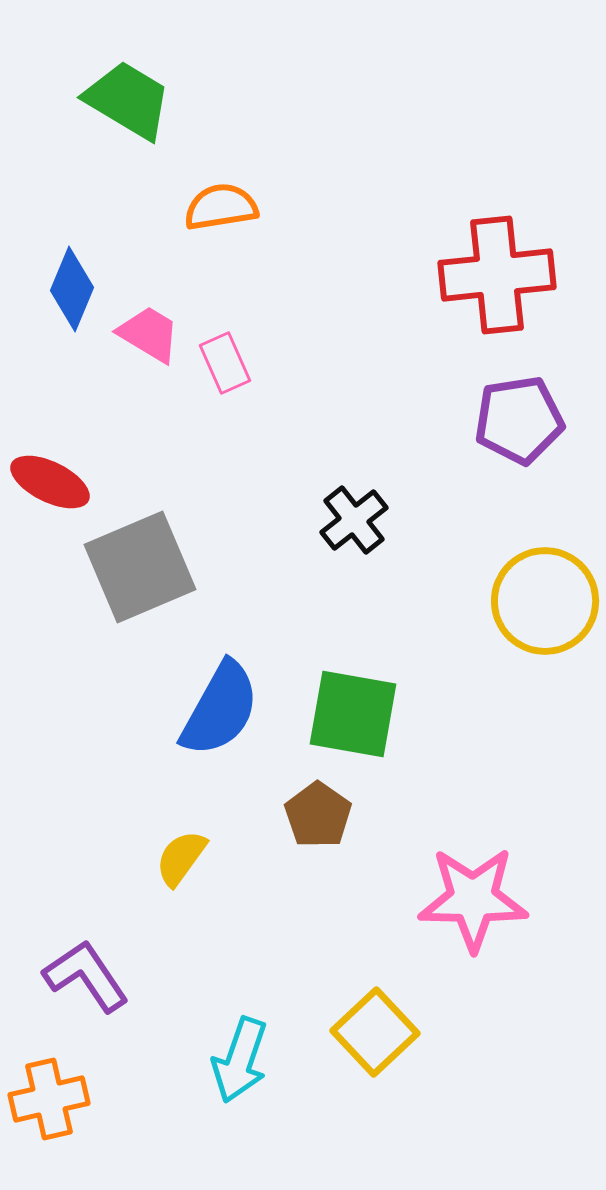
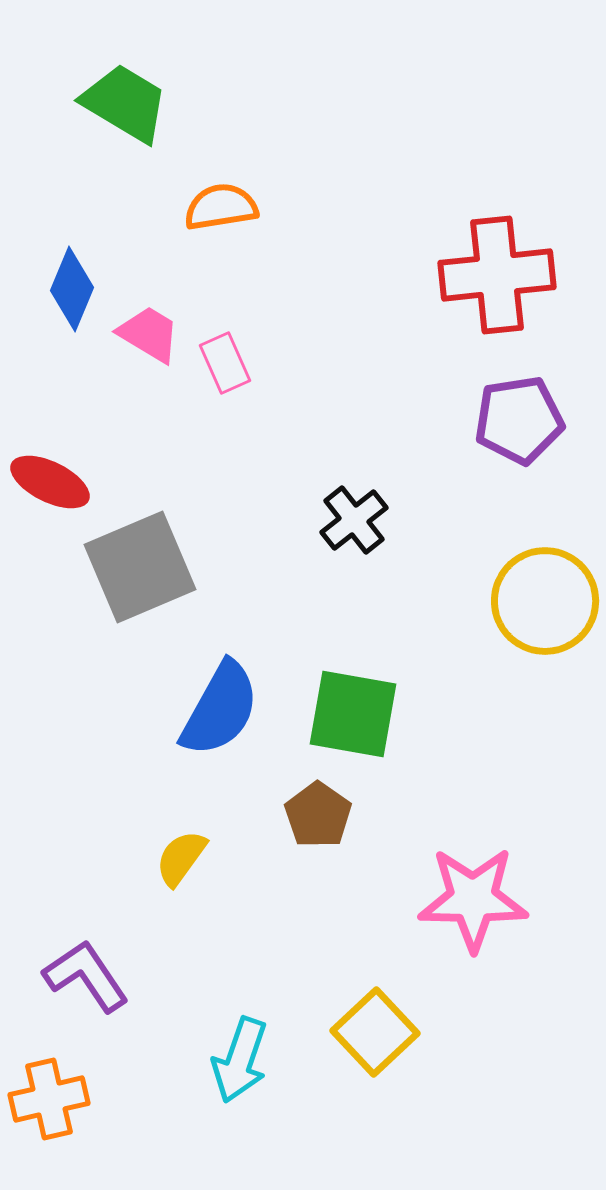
green trapezoid: moved 3 px left, 3 px down
